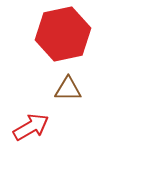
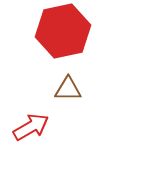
red hexagon: moved 3 px up
